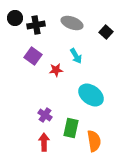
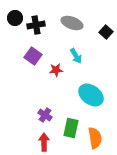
orange semicircle: moved 1 px right, 3 px up
